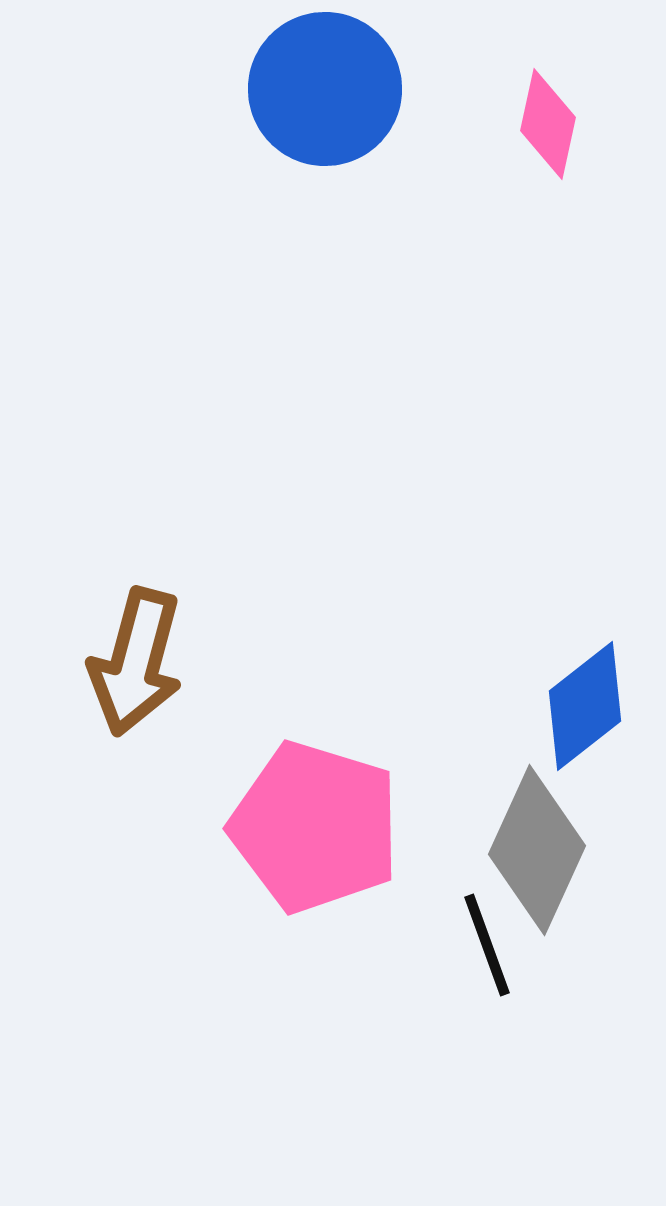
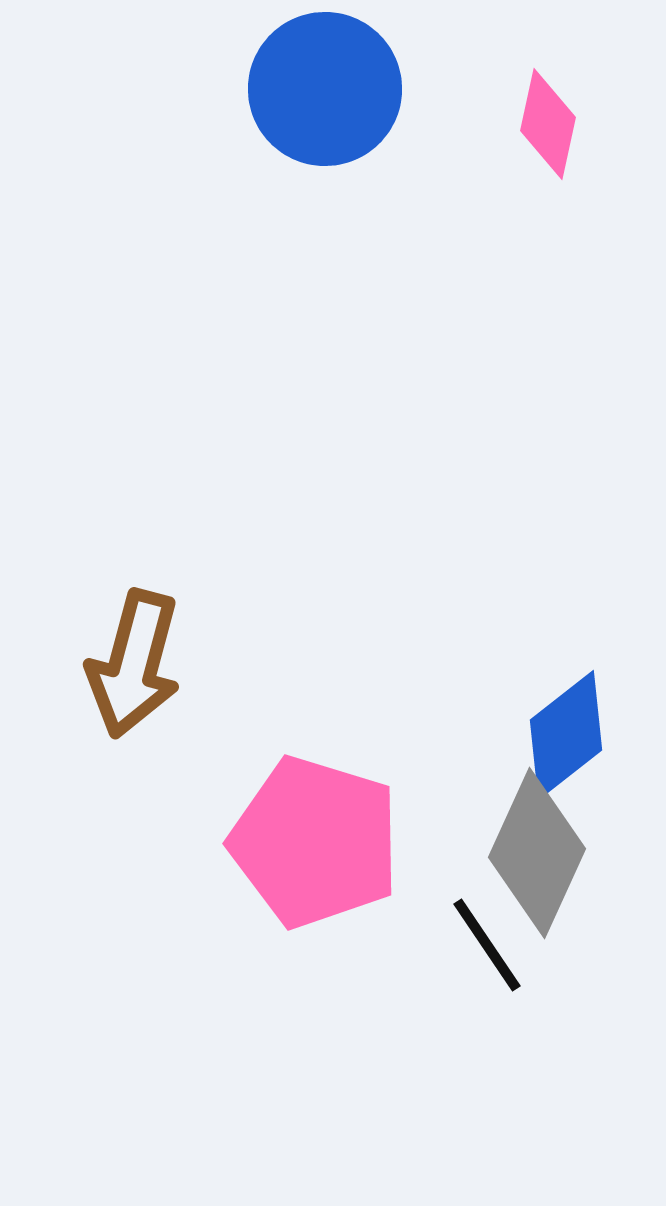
brown arrow: moved 2 px left, 2 px down
blue diamond: moved 19 px left, 29 px down
pink pentagon: moved 15 px down
gray diamond: moved 3 px down
black line: rotated 14 degrees counterclockwise
